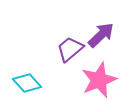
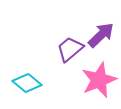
cyan diamond: rotated 8 degrees counterclockwise
